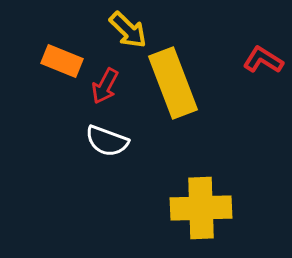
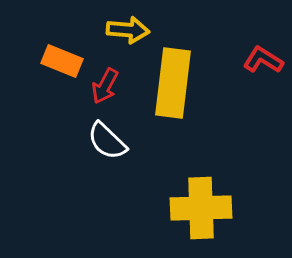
yellow arrow: rotated 39 degrees counterclockwise
yellow rectangle: rotated 28 degrees clockwise
white semicircle: rotated 24 degrees clockwise
